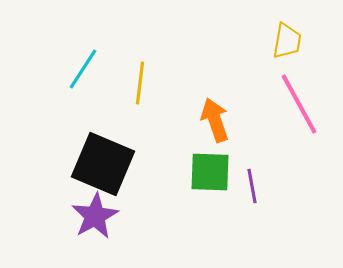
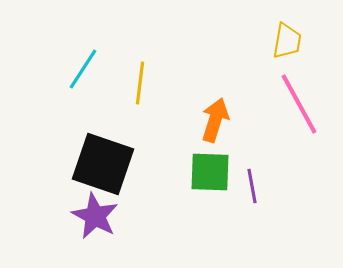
orange arrow: rotated 36 degrees clockwise
black square: rotated 4 degrees counterclockwise
purple star: rotated 15 degrees counterclockwise
